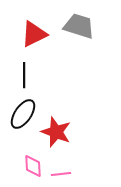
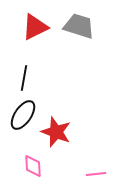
red triangle: moved 1 px right, 7 px up
black line: moved 3 px down; rotated 10 degrees clockwise
black ellipse: moved 1 px down
pink line: moved 35 px right
